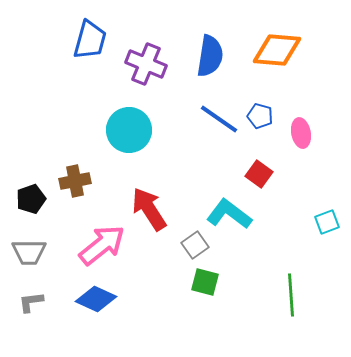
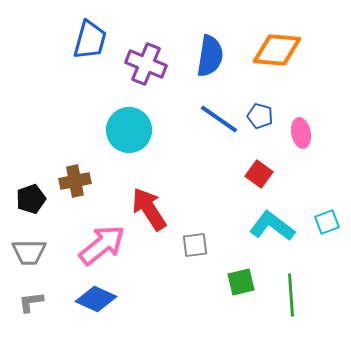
cyan L-shape: moved 43 px right, 12 px down
gray square: rotated 28 degrees clockwise
green square: moved 36 px right; rotated 28 degrees counterclockwise
